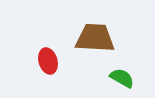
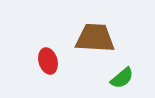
green semicircle: rotated 110 degrees clockwise
